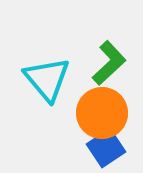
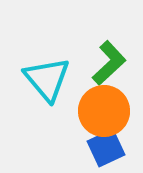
orange circle: moved 2 px right, 2 px up
blue square: rotated 9 degrees clockwise
